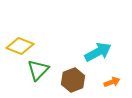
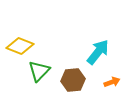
cyan arrow: rotated 24 degrees counterclockwise
green triangle: moved 1 px right, 1 px down
brown hexagon: rotated 15 degrees clockwise
